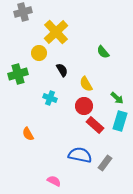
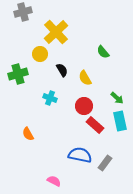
yellow circle: moved 1 px right, 1 px down
yellow semicircle: moved 1 px left, 6 px up
cyan rectangle: rotated 30 degrees counterclockwise
